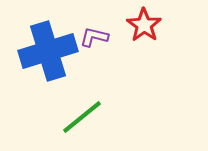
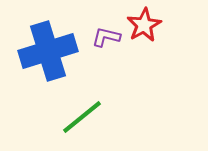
red star: rotated 8 degrees clockwise
purple L-shape: moved 12 px right
